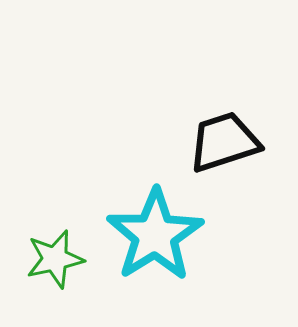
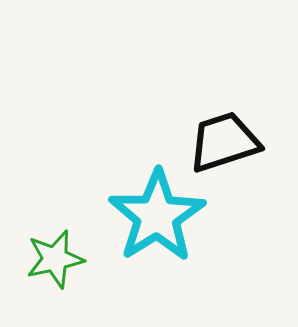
cyan star: moved 2 px right, 19 px up
